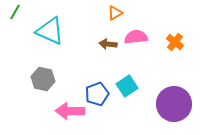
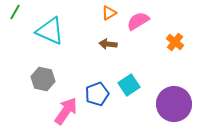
orange triangle: moved 6 px left
pink semicircle: moved 2 px right, 16 px up; rotated 25 degrees counterclockwise
cyan square: moved 2 px right, 1 px up
pink arrow: moved 4 px left; rotated 124 degrees clockwise
